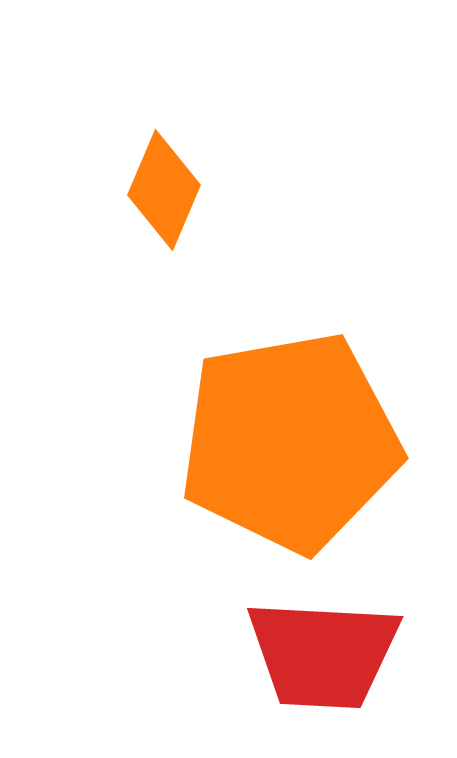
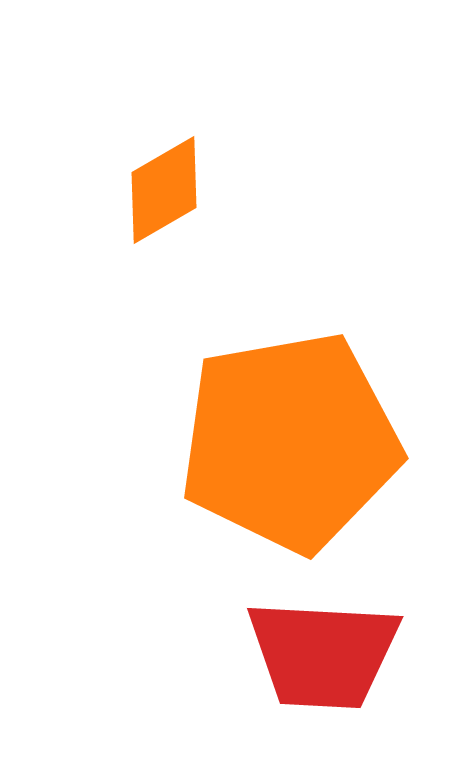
orange diamond: rotated 37 degrees clockwise
